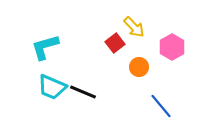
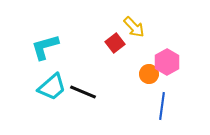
pink hexagon: moved 5 px left, 15 px down
orange circle: moved 10 px right, 7 px down
cyan trapezoid: rotated 64 degrees counterclockwise
blue line: moved 1 px right; rotated 48 degrees clockwise
